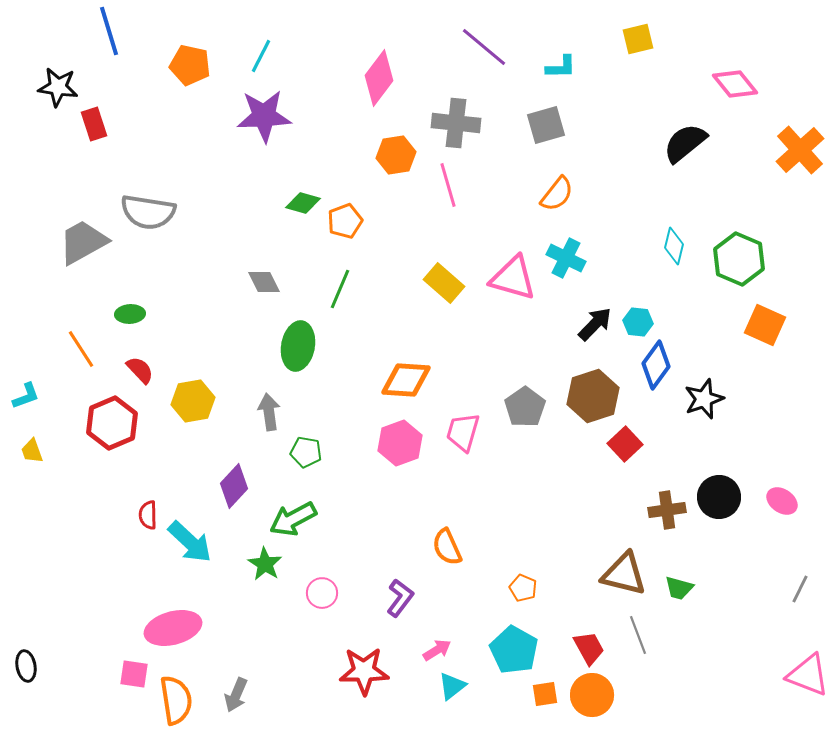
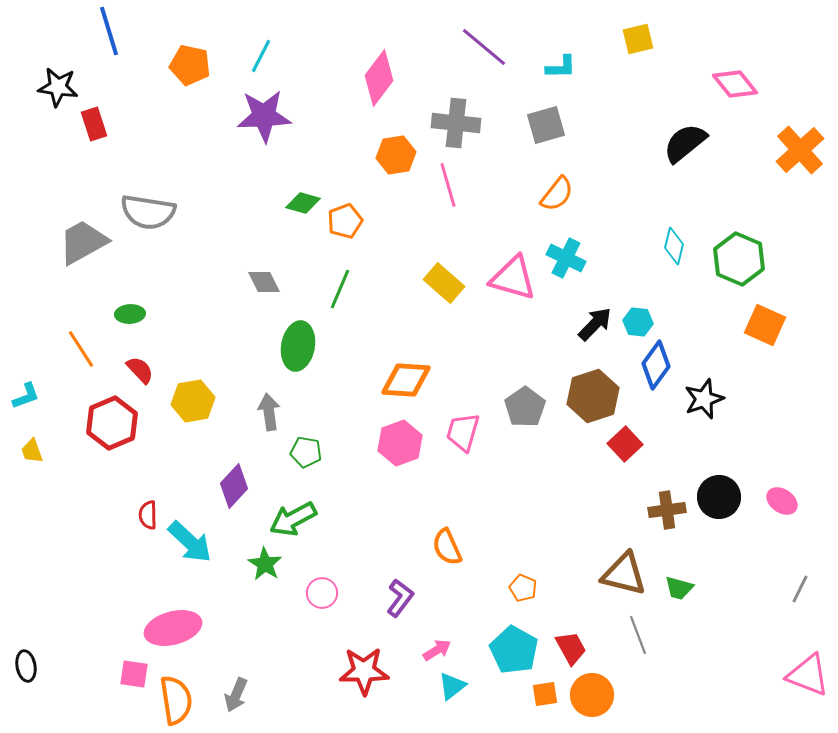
red trapezoid at (589, 648): moved 18 px left
